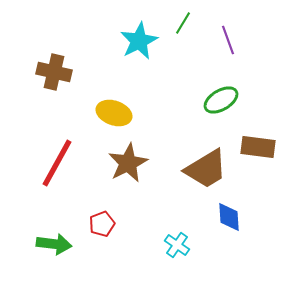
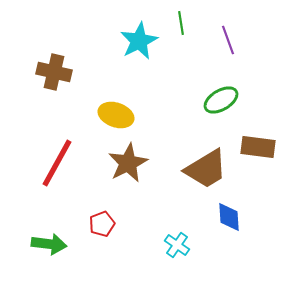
green line: moved 2 px left; rotated 40 degrees counterclockwise
yellow ellipse: moved 2 px right, 2 px down
green arrow: moved 5 px left
